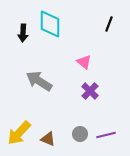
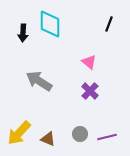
pink triangle: moved 5 px right
purple line: moved 1 px right, 2 px down
